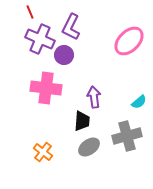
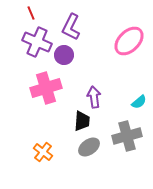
red line: moved 1 px right, 1 px down
purple cross: moved 3 px left, 3 px down
pink cross: rotated 24 degrees counterclockwise
